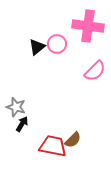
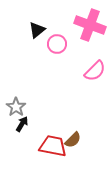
pink cross: moved 2 px right, 1 px up; rotated 12 degrees clockwise
black triangle: moved 17 px up
gray star: rotated 18 degrees clockwise
